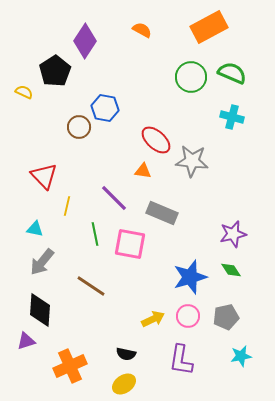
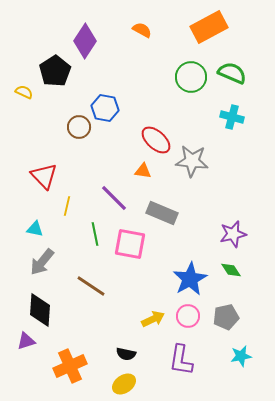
blue star: moved 2 px down; rotated 12 degrees counterclockwise
